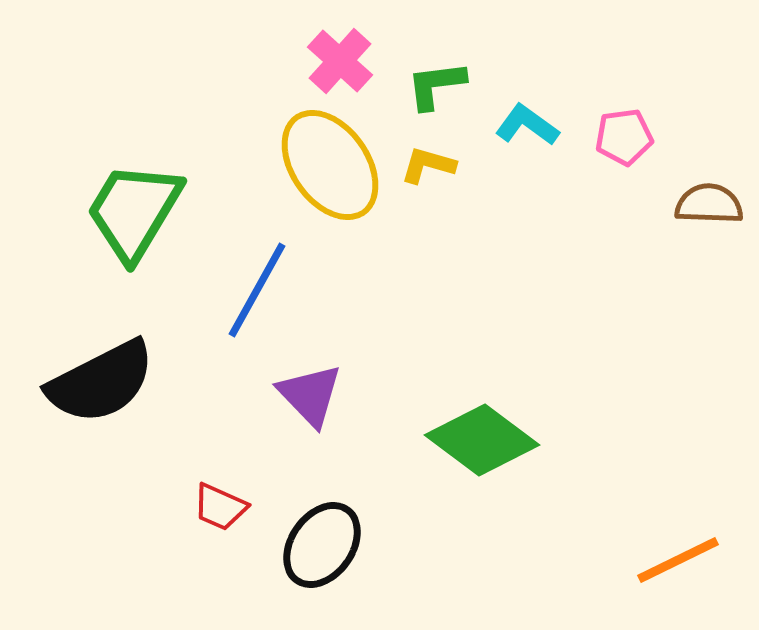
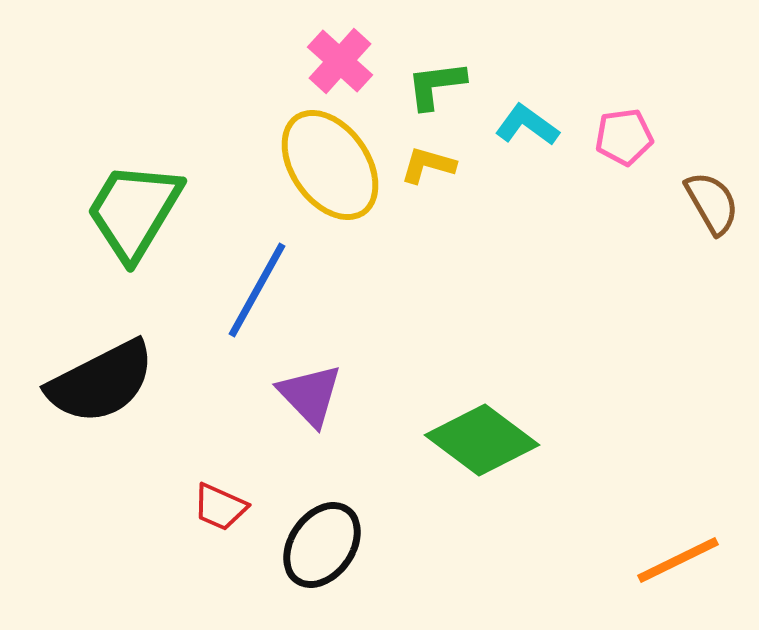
brown semicircle: moved 3 px right, 1 px up; rotated 58 degrees clockwise
